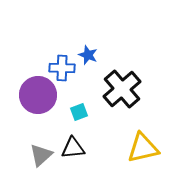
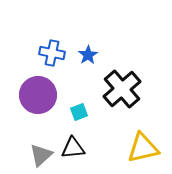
blue star: rotated 18 degrees clockwise
blue cross: moved 10 px left, 15 px up; rotated 10 degrees clockwise
